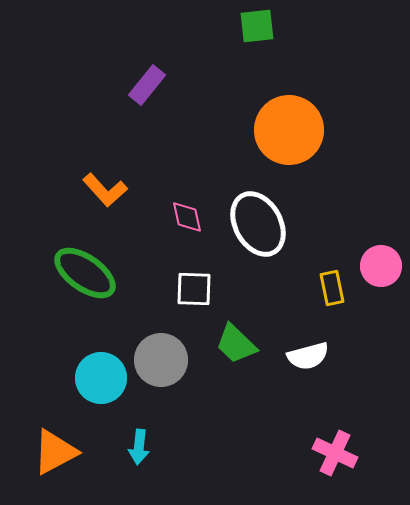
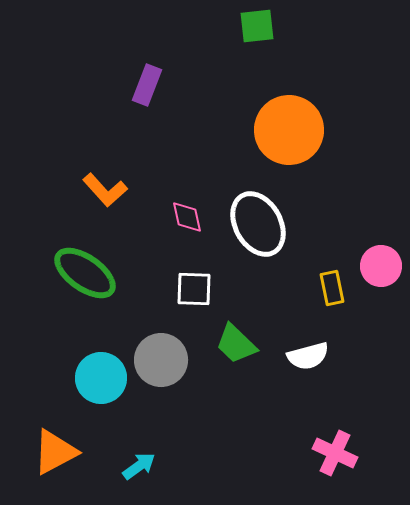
purple rectangle: rotated 18 degrees counterclockwise
cyan arrow: moved 19 px down; rotated 132 degrees counterclockwise
